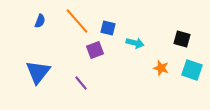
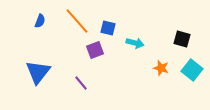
cyan square: rotated 20 degrees clockwise
